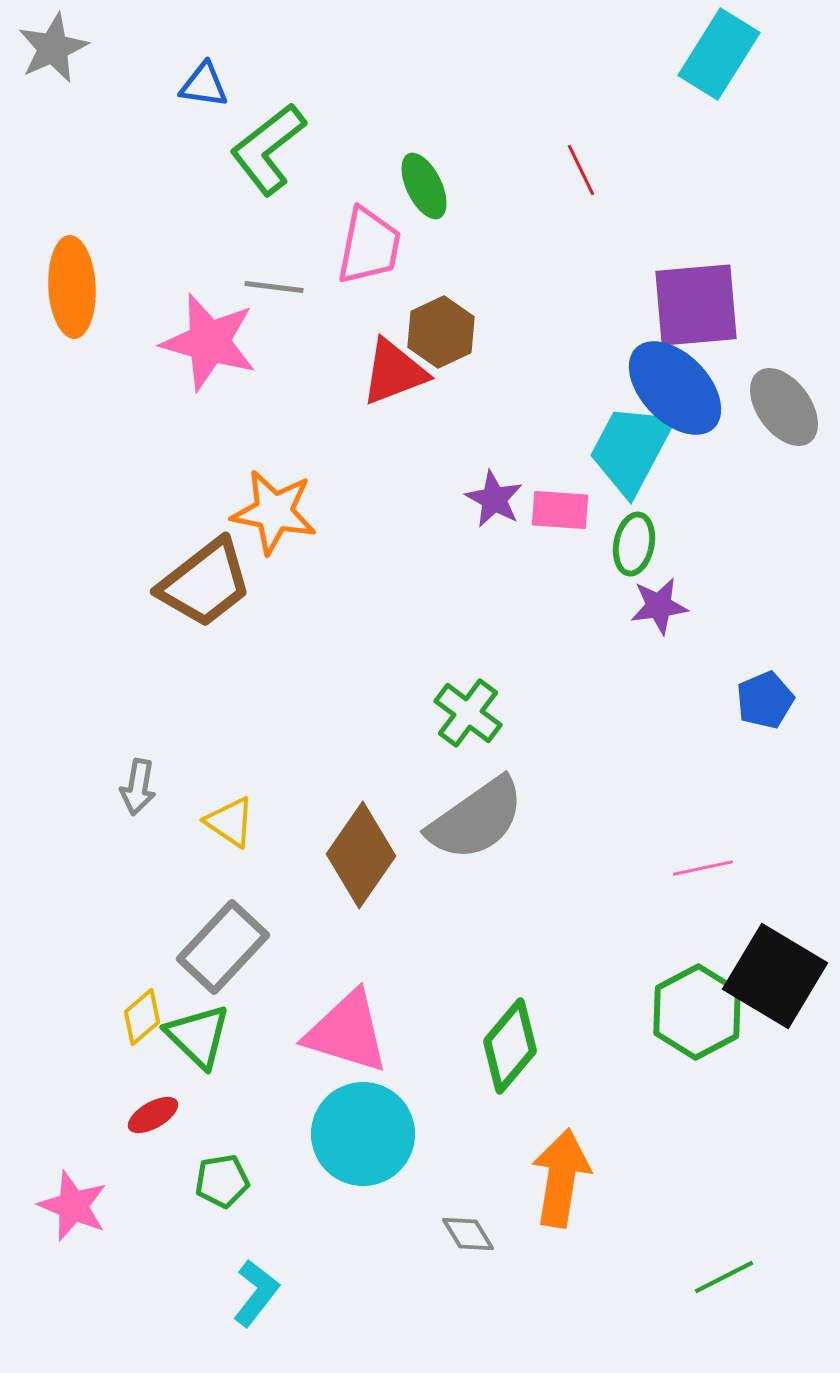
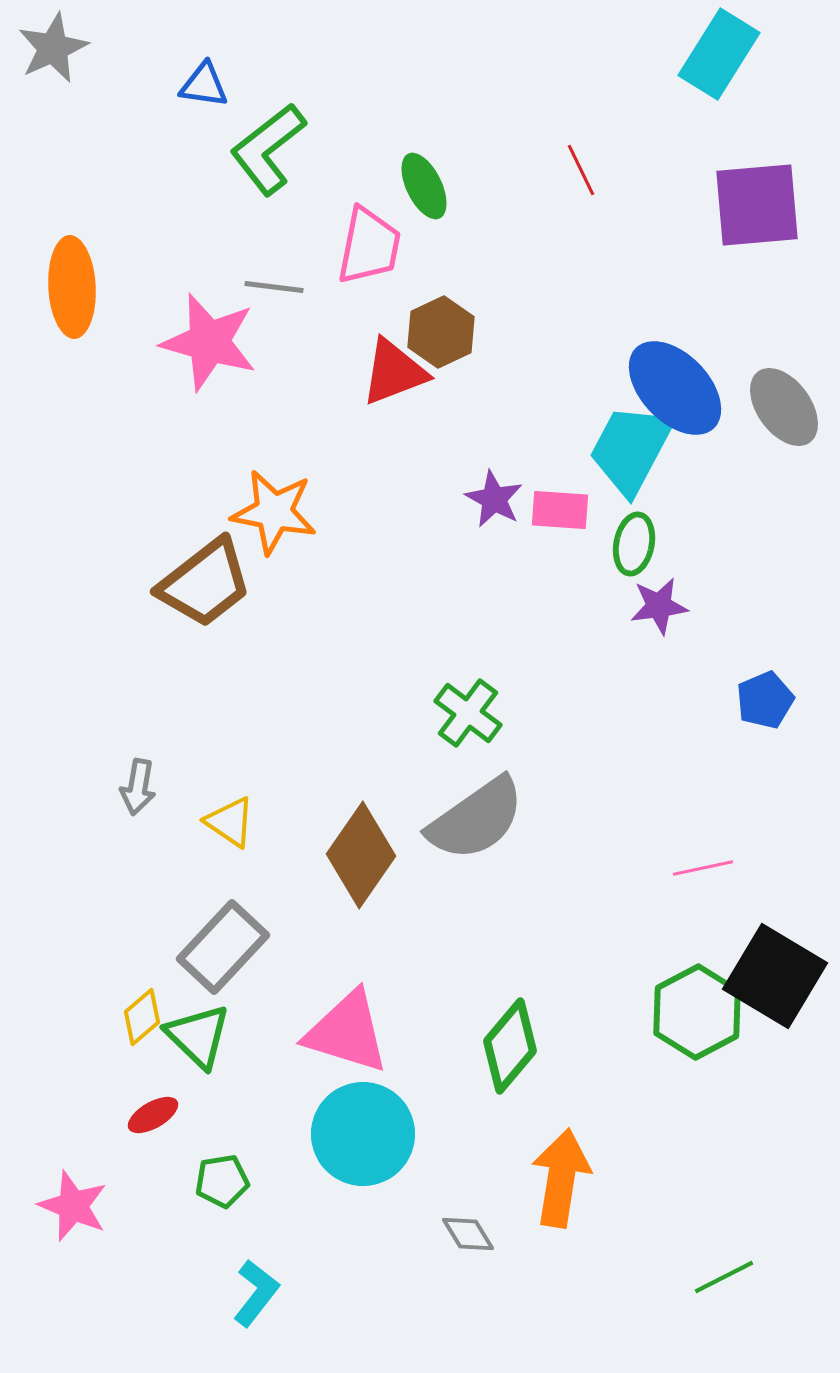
purple square at (696, 305): moved 61 px right, 100 px up
